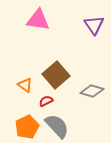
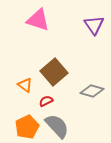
pink triangle: rotated 10 degrees clockwise
brown square: moved 2 px left, 3 px up
